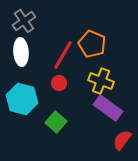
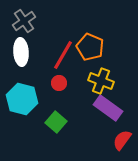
orange pentagon: moved 2 px left, 3 px down
